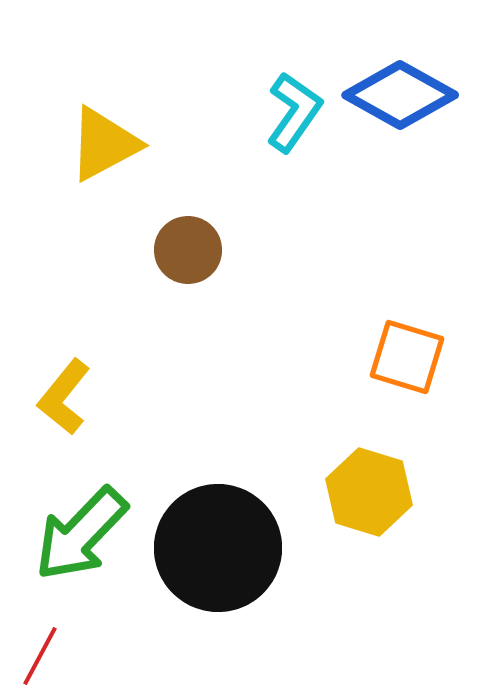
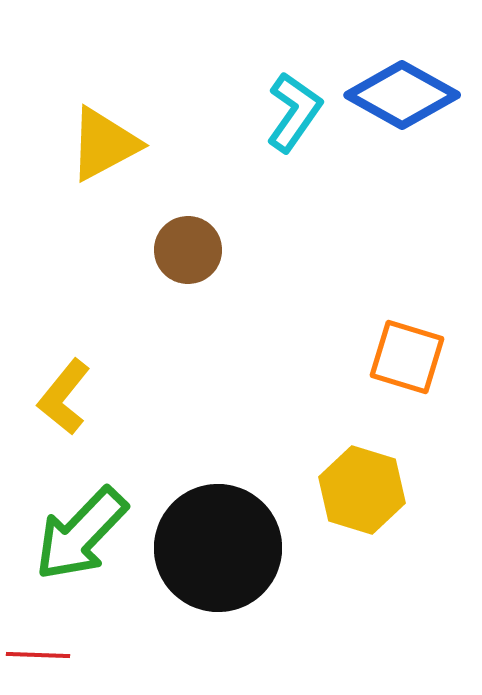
blue diamond: moved 2 px right
yellow hexagon: moved 7 px left, 2 px up
red line: moved 2 px left, 1 px up; rotated 64 degrees clockwise
